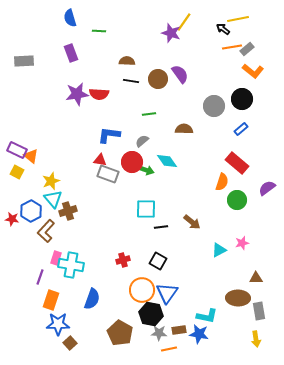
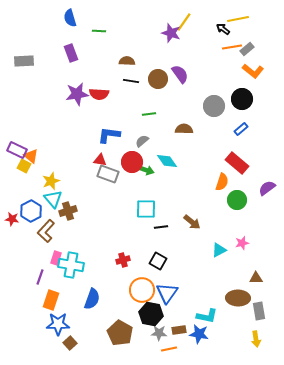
yellow square at (17, 172): moved 7 px right, 6 px up
